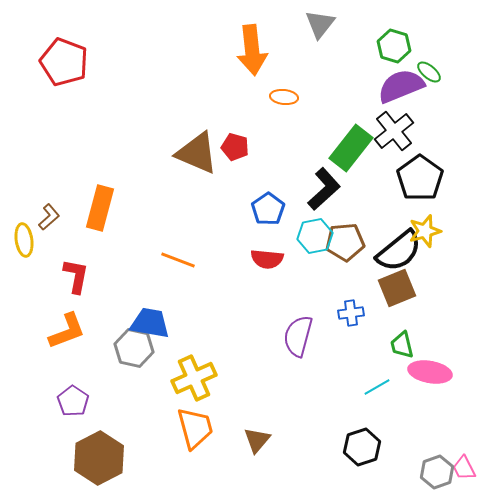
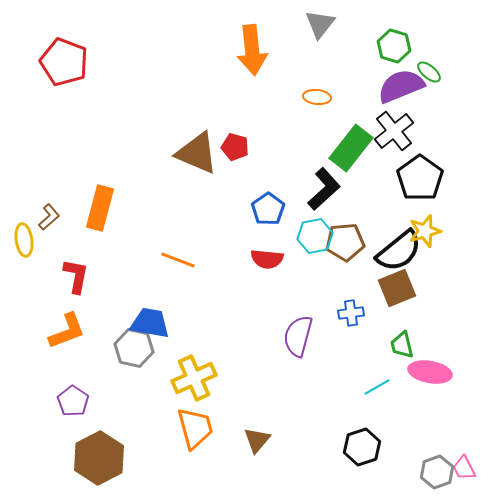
orange ellipse at (284, 97): moved 33 px right
